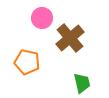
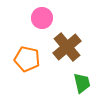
brown cross: moved 3 px left, 9 px down
orange pentagon: moved 3 px up
